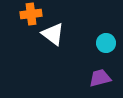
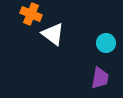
orange cross: rotated 30 degrees clockwise
purple trapezoid: rotated 115 degrees clockwise
